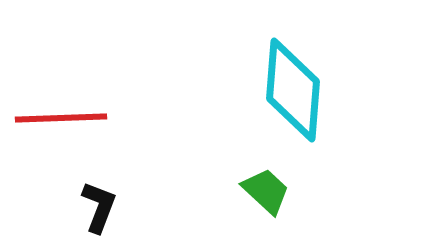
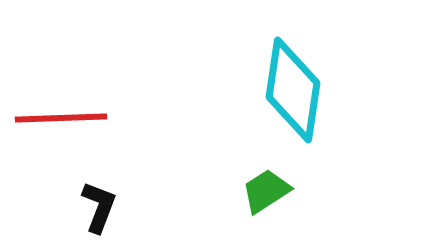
cyan diamond: rotated 4 degrees clockwise
green trapezoid: rotated 76 degrees counterclockwise
